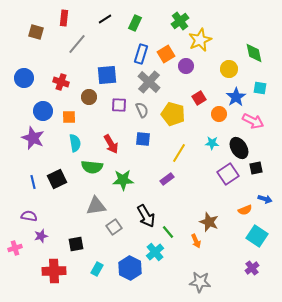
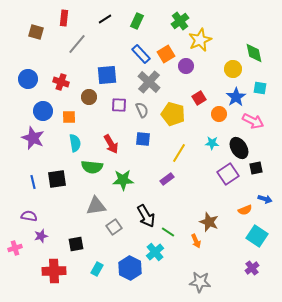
green rectangle at (135, 23): moved 2 px right, 2 px up
blue rectangle at (141, 54): rotated 60 degrees counterclockwise
yellow circle at (229, 69): moved 4 px right
blue circle at (24, 78): moved 4 px right, 1 px down
black square at (57, 179): rotated 18 degrees clockwise
green line at (168, 232): rotated 16 degrees counterclockwise
